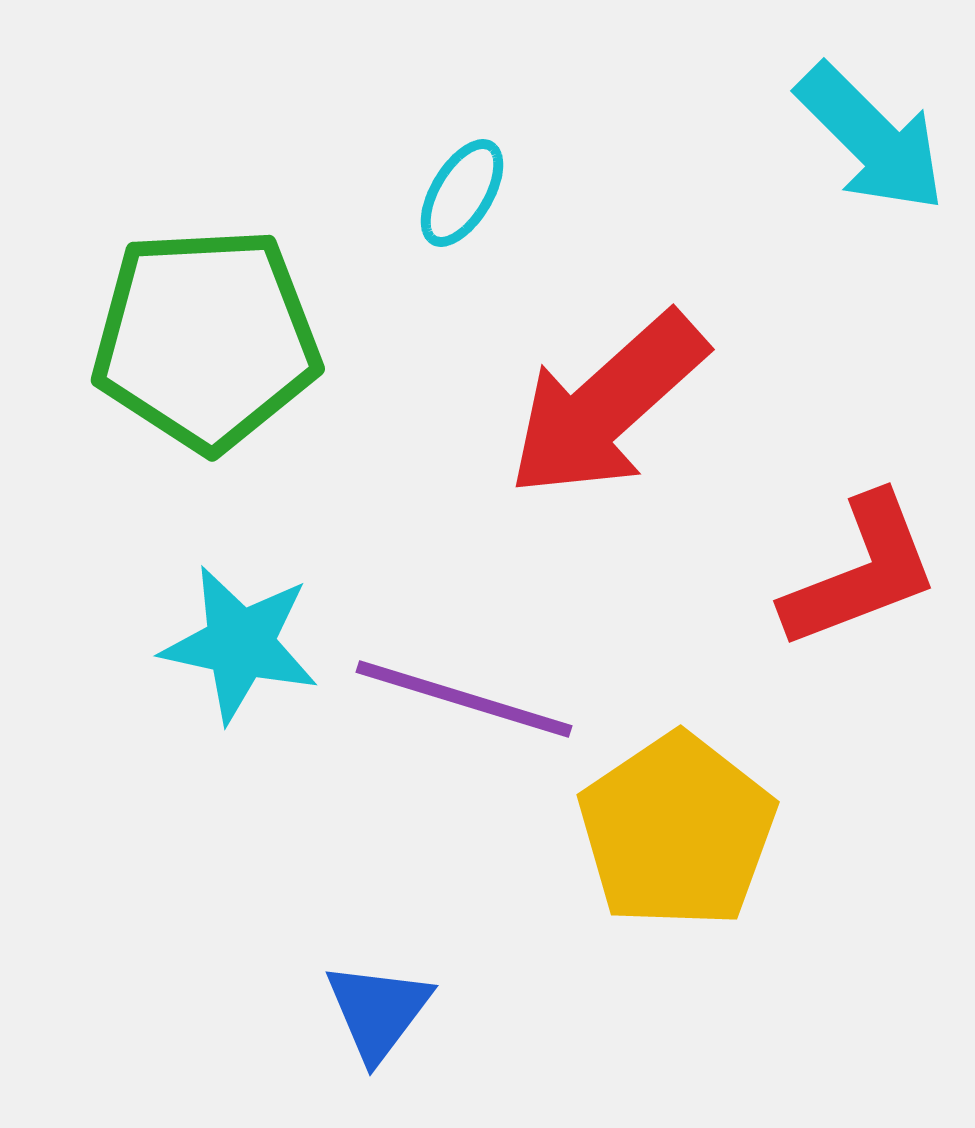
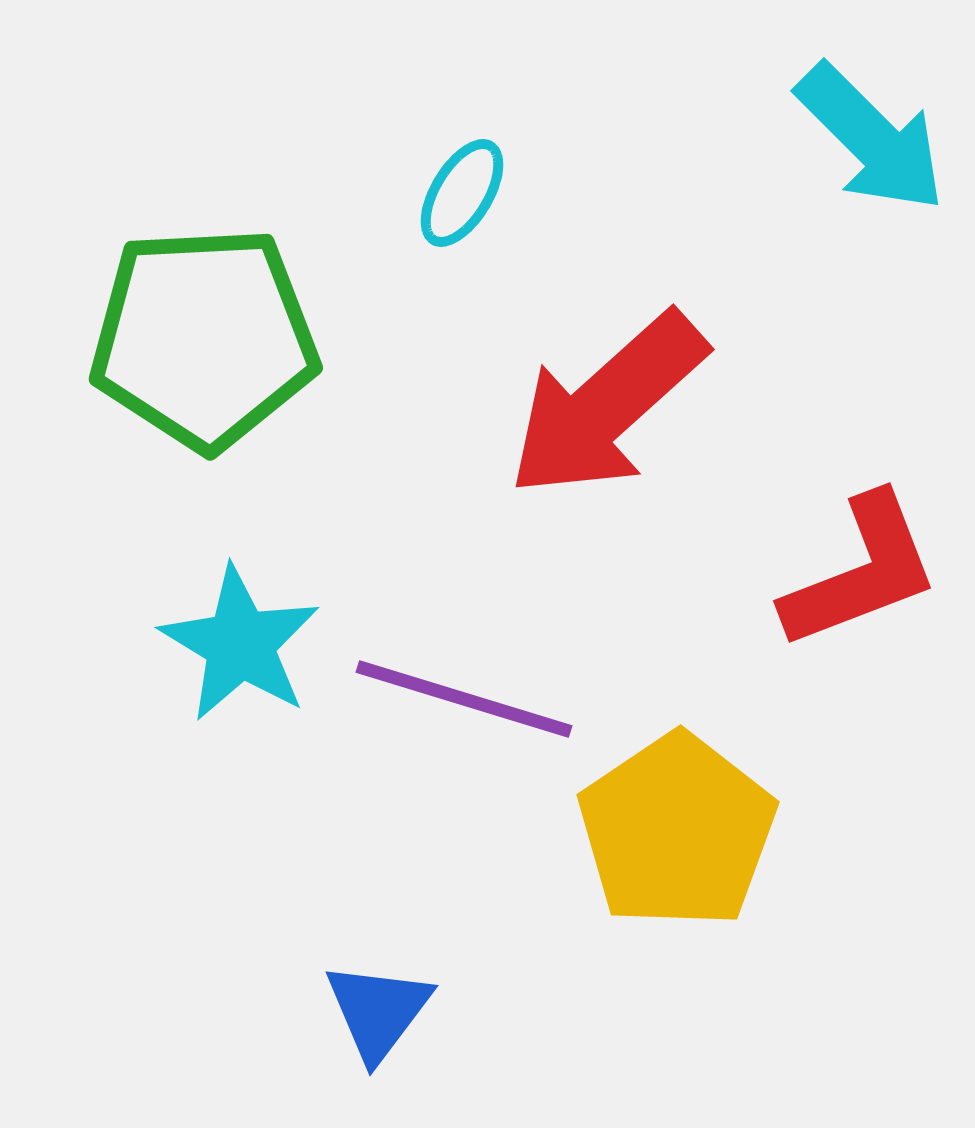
green pentagon: moved 2 px left, 1 px up
cyan star: rotated 19 degrees clockwise
